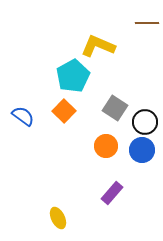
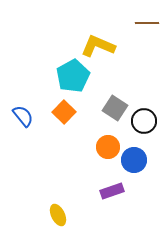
orange square: moved 1 px down
blue semicircle: rotated 15 degrees clockwise
black circle: moved 1 px left, 1 px up
orange circle: moved 2 px right, 1 px down
blue circle: moved 8 px left, 10 px down
purple rectangle: moved 2 px up; rotated 30 degrees clockwise
yellow ellipse: moved 3 px up
